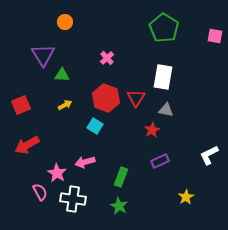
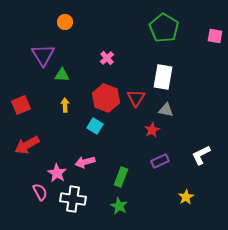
yellow arrow: rotated 64 degrees counterclockwise
white L-shape: moved 8 px left
